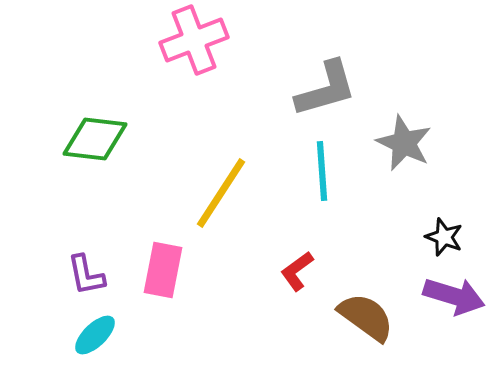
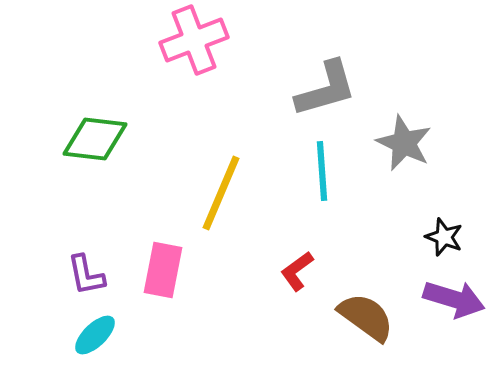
yellow line: rotated 10 degrees counterclockwise
purple arrow: moved 3 px down
